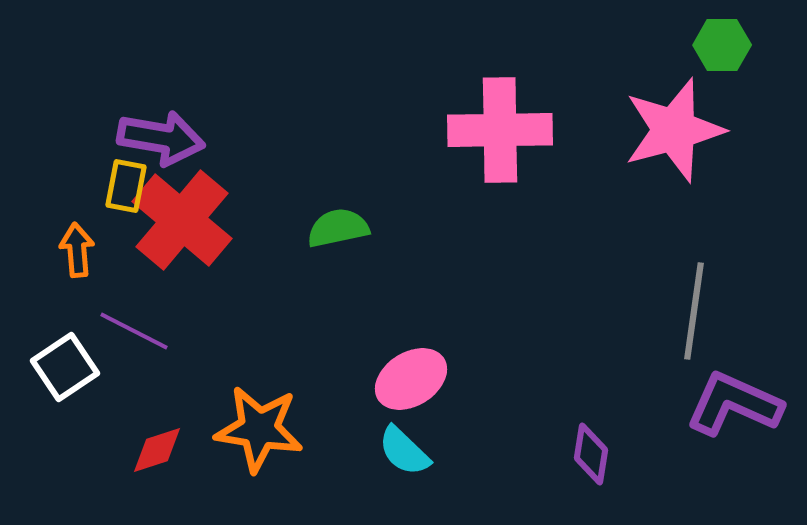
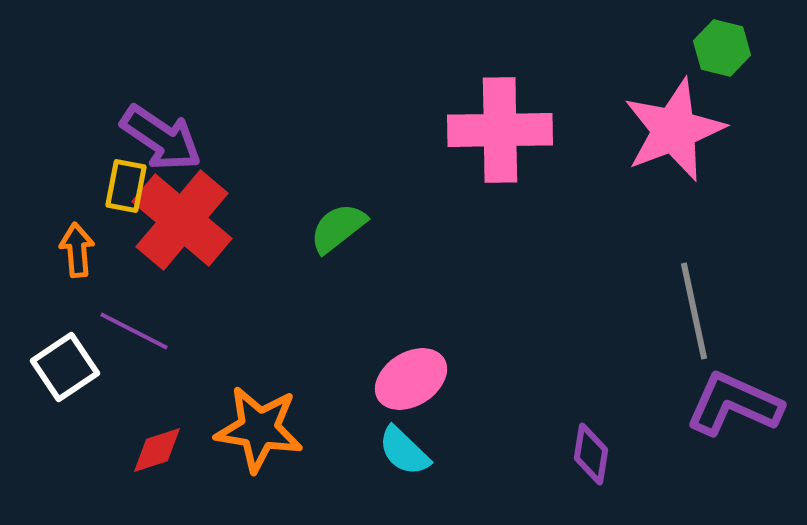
green hexagon: moved 3 px down; rotated 14 degrees clockwise
pink star: rotated 6 degrees counterclockwise
purple arrow: rotated 24 degrees clockwise
green semicircle: rotated 26 degrees counterclockwise
gray line: rotated 20 degrees counterclockwise
